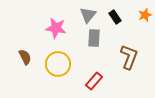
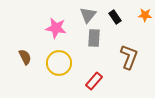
orange star: rotated 24 degrees clockwise
yellow circle: moved 1 px right, 1 px up
